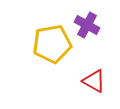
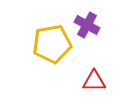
red triangle: rotated 30 degrees counterclockwise
